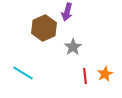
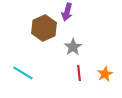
red line: moved 6 px left, 3 px up
